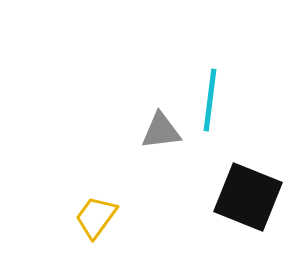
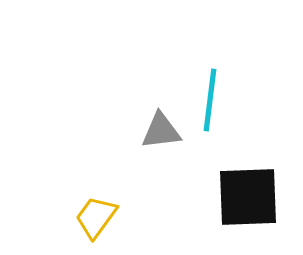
black square: rotated 24 degrees counterclockwise
